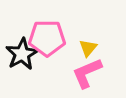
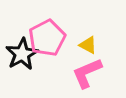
pink pentagon: rotated 27 degrees counterclockwise
yellow triangle: moved 3 px up; rotated 42 degrees counterclockwise
